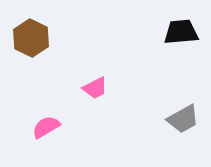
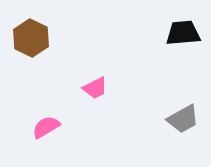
black trapezoid: moved 2 px right, 1 px down
